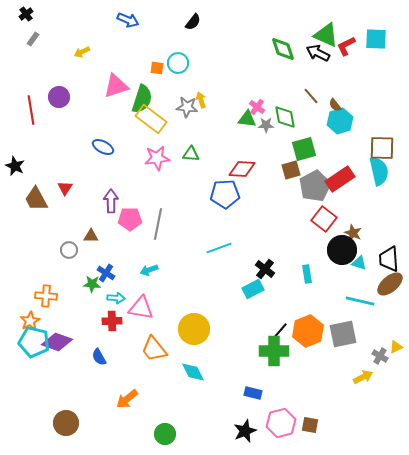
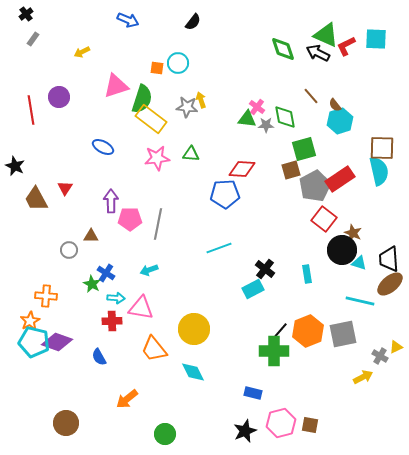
green star at (92, 284): rotated 24 degrees clockwise
